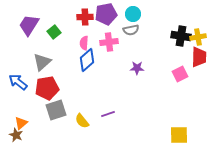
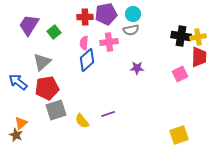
yellow square: rotated 18 degrees counterclockwise
